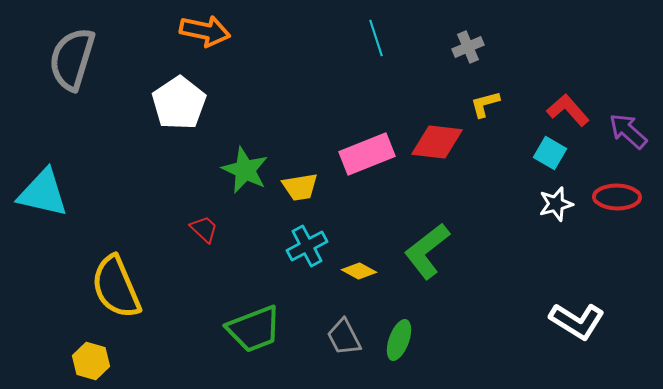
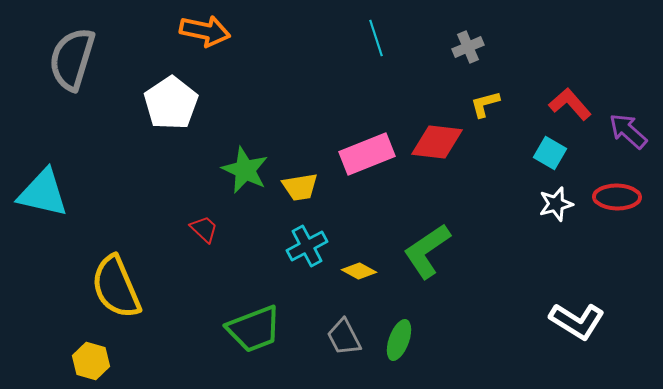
white pentagon: moved 8 px left
red L-shape: moved 2 px right, 6 px up
green L-shape: rotated 4 degrees clockwise
